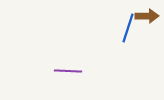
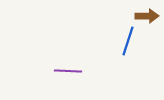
blue line: moved 13 px down
